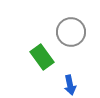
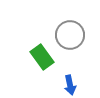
gray circle: moved 1 px left, 3 px down
